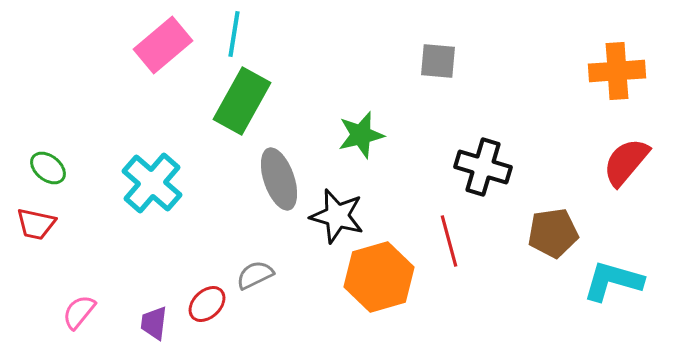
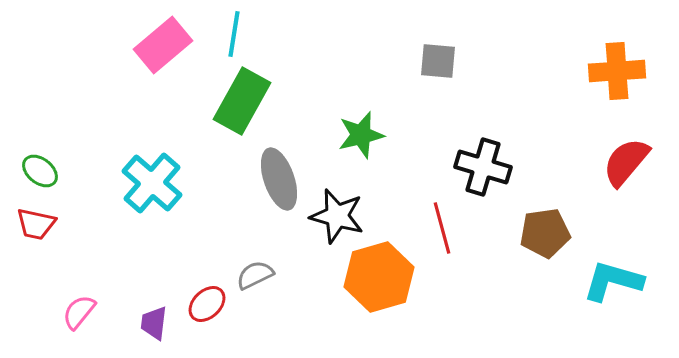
green ellipse: moved 8 px left, 3 px down
brown pentagon: moved 8 px left
red line: moved 7 px left, 13 px up
